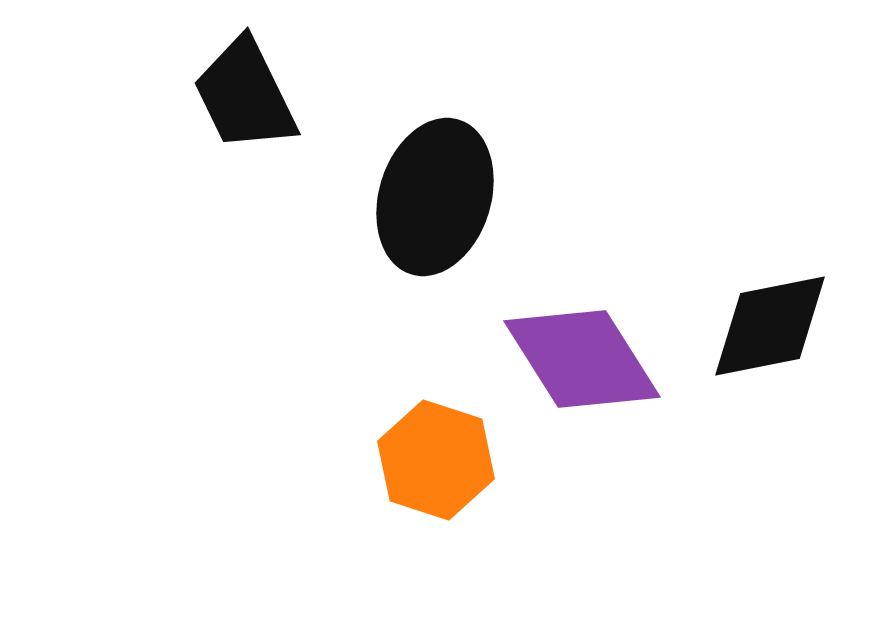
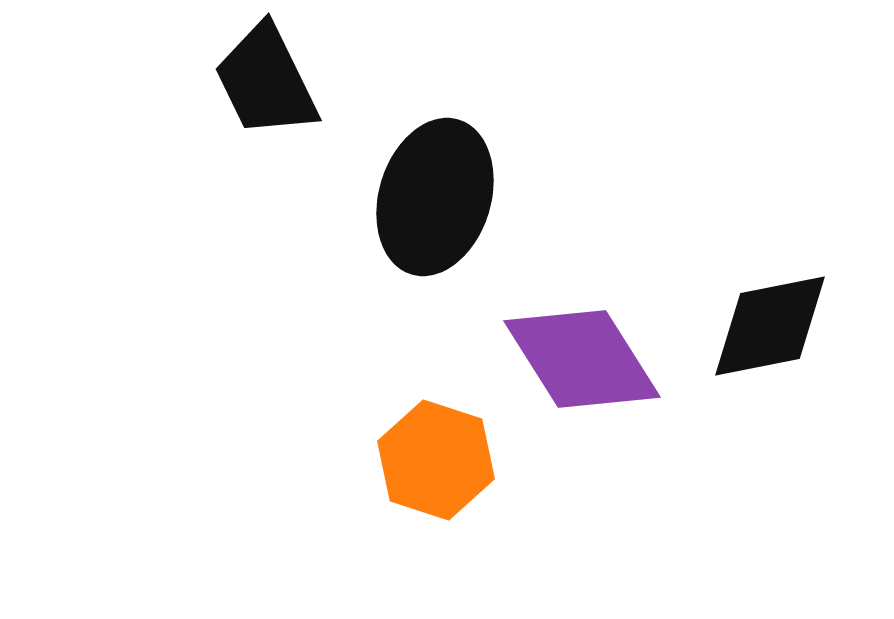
black trapezoid: moved 21 px right, 14 px up
